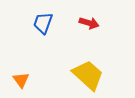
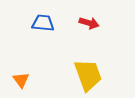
blue trapezoid: rotated 75 degrees clockwise
yellow trapezoid: rotated 28 degrees clockwise
